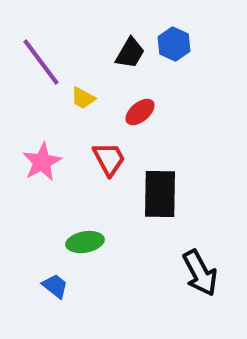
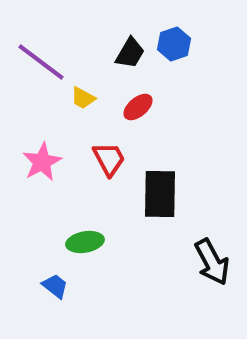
blue hexagon: rotated 16 degrees clockwise
purple line: rotated 16 degrees counterclockwise
red ellipse: moved 2 px left, 5 px up
black arrow: moved 12 px right, 11 px up
